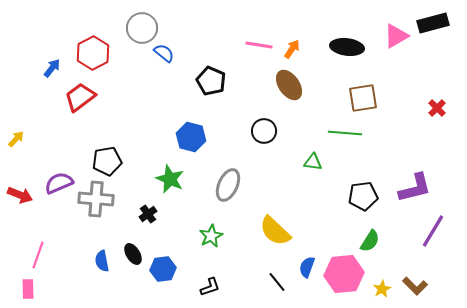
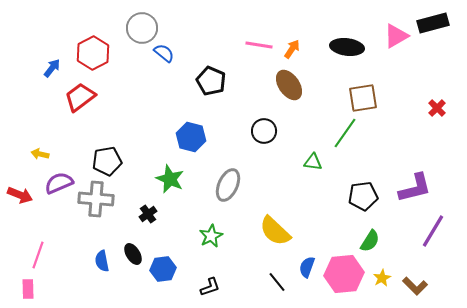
green line at (345, 133): rotated 60 degrees counterclockwise
yellow arrow at (16, 139): moved 24 px right, 15 px down; rotated 120 degrees counterclockwise
yellow star at (382, 289): moved 11 px up
